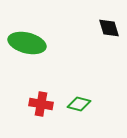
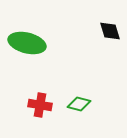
black diamond: moved 1 px right, 3 px down
red cross: moved 1 px left, 1 px down
